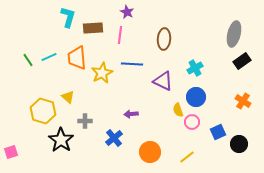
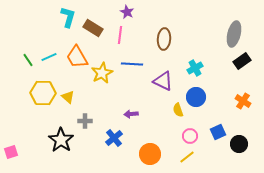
brown rectangle: rotated 36 degrees clockwise
orange trapezoid: moved 1 px up; rotated 25 degrees counterclockwise
yellow hexagon: moved 18 px up; rotated 15 degrees counterclockwise
pink circle: moved 2 px left, 14 px down
orange circle: moved 2 px down
